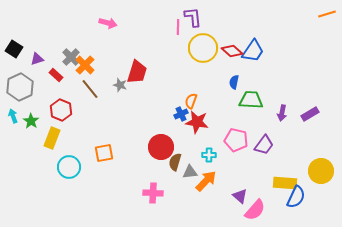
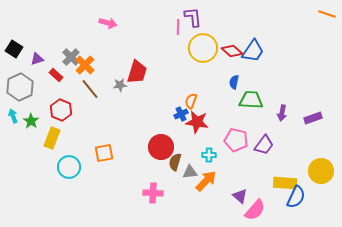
orange line at (327, 14): rotated 36 degrees clockwise
gray star at (120, 85): rotated 24 degrees counterclockwise
purple rectangle at (310, 114): moved 3 px right, 4 px down; rotated 12 degrees clockwise
